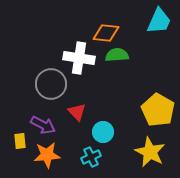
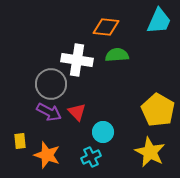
orange diamond: moved 6 px up
white cross: moved 2 px left, 2 px down
purple arrow: moved 6 px right, 13 px up
orange star: rotated 24 degrees clockwise
